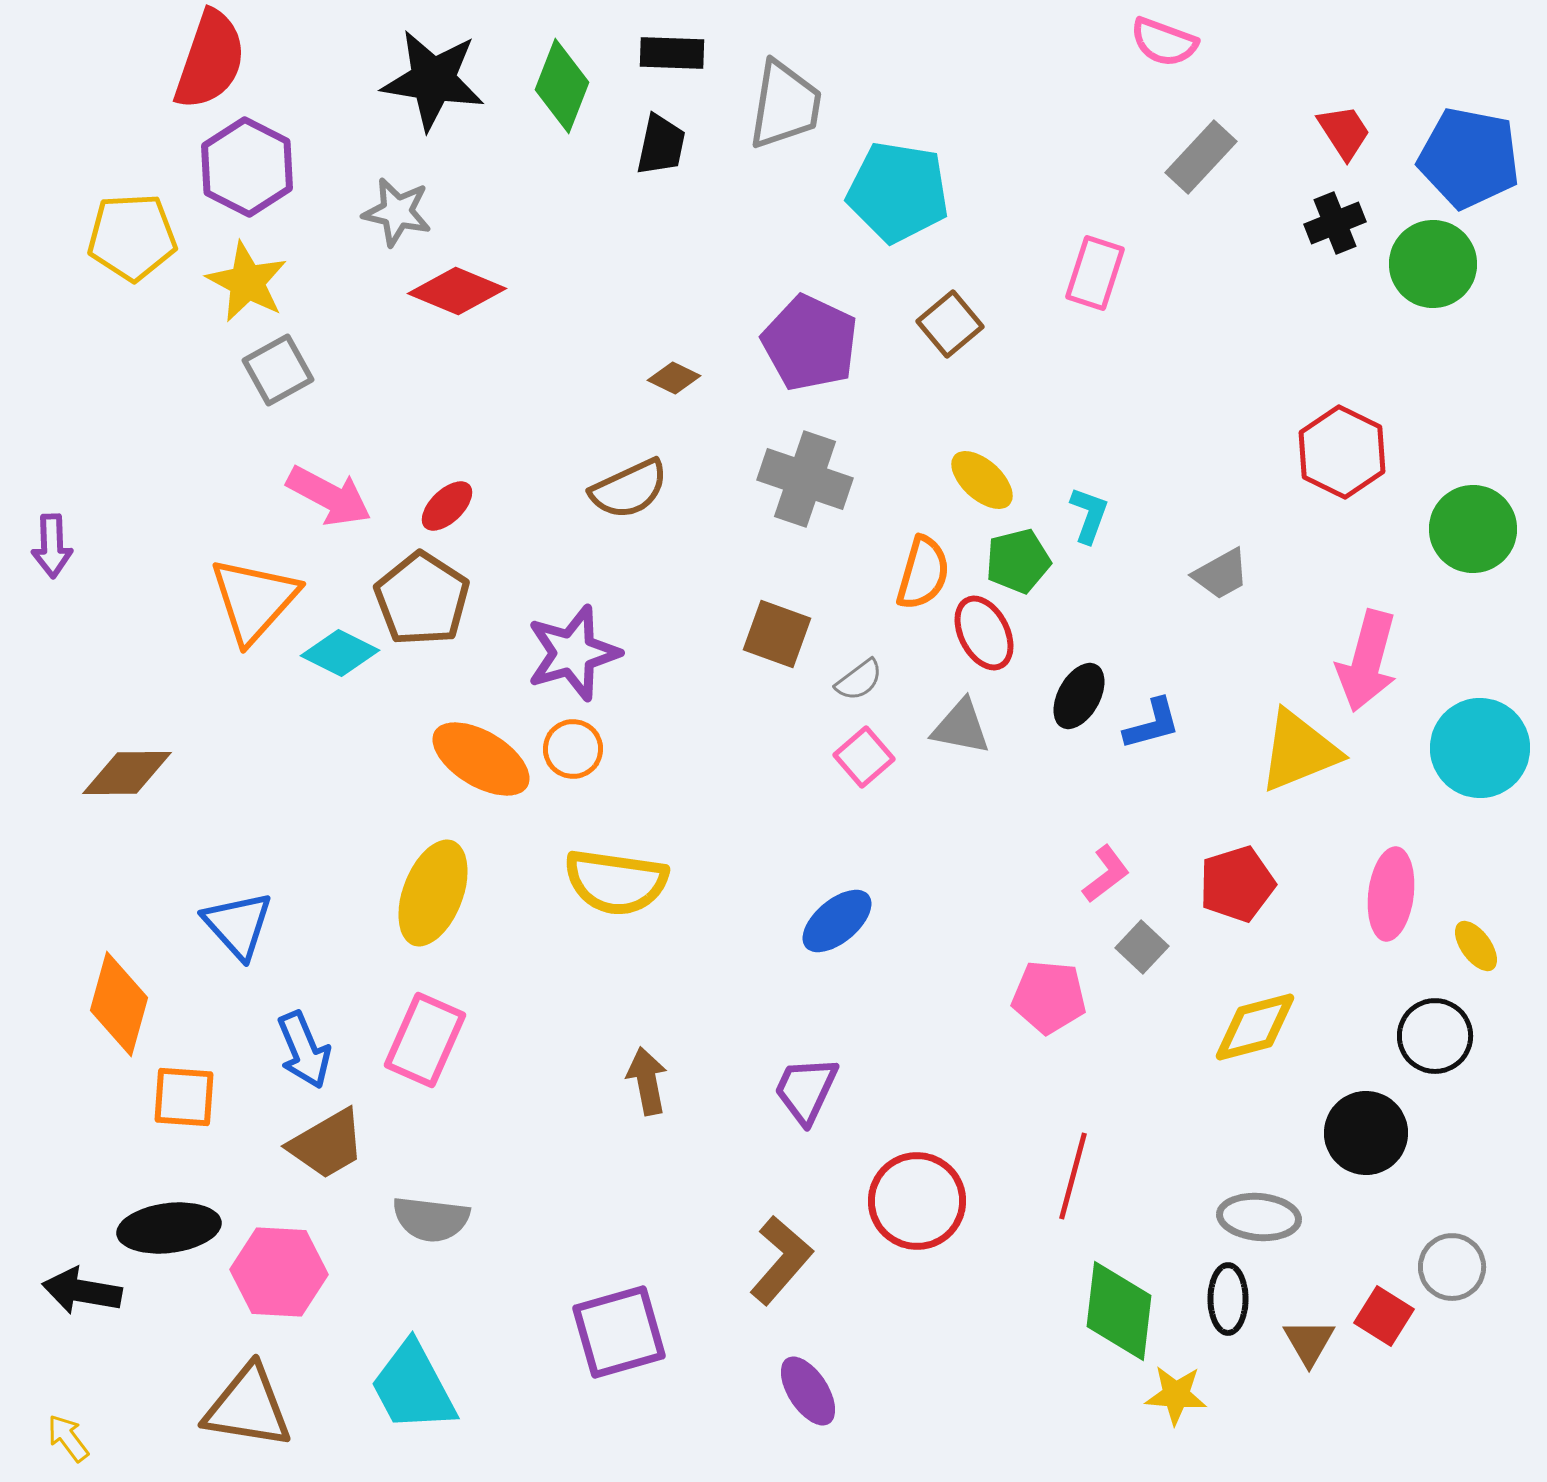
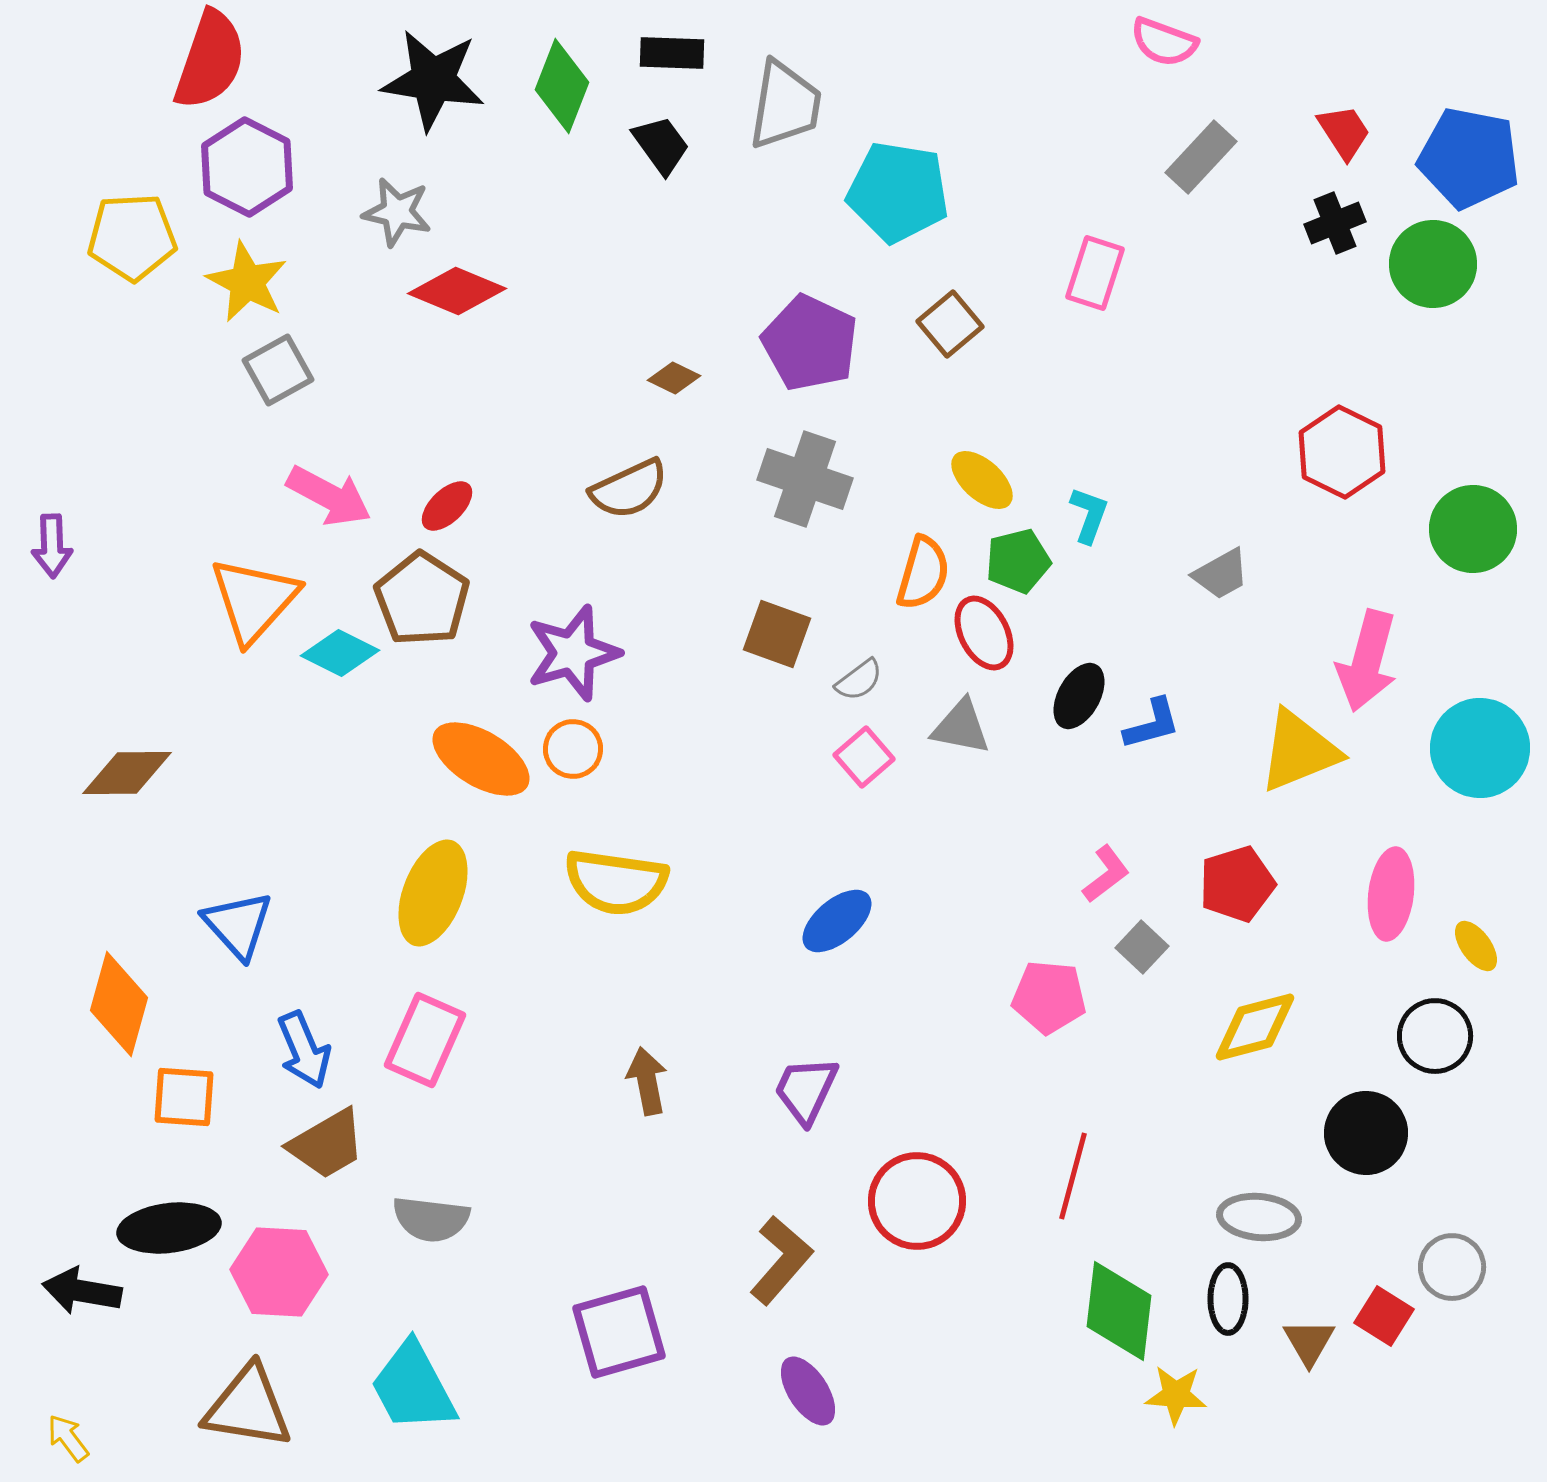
black trapezoid at (661, 145): rotated 48 degrees counterclockwise
